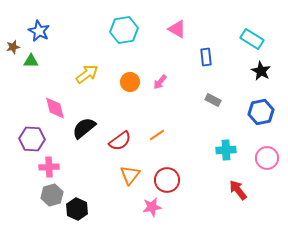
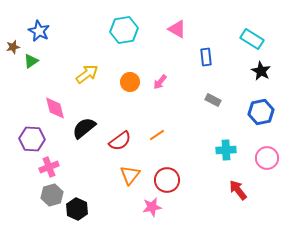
green triangle: rotated 35 degrees counterclockwise
pink cross: rotated 18 degrees counterclockwise
